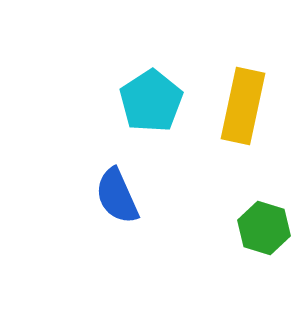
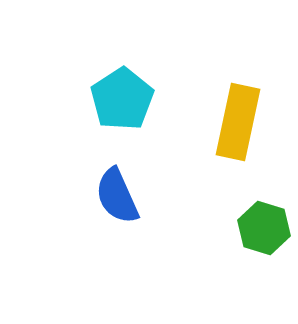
cyan pentagon: moved 29 px left, 2 px up
yellow rectangle: moved 5 px left, 16 px down
